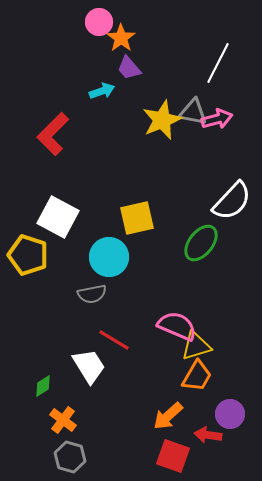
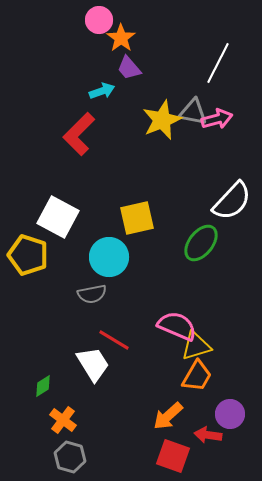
pink circle: moved 2 px up
red L-shape: moved 26 px right
white trapezoid: moved 4 px right, 2 px up
